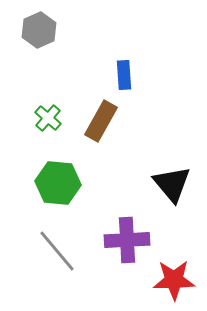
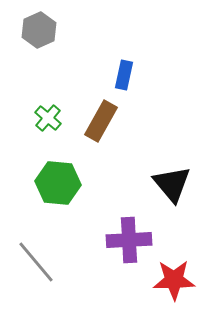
blue rectangle: rotated 16 degrees clockwise
purple cross: moved 2 px right
gray line: moved 21 px left, 11 px down
